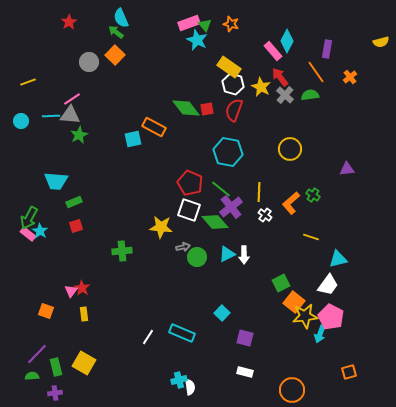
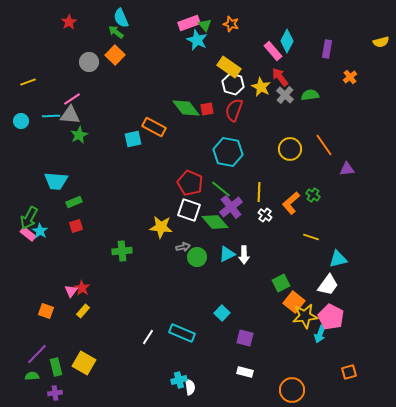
orange line at (316, 72): moved 8 px right, 73 px down
yellow rectangle at (84, 314): moved 1 px left, 3 px up; rotated 48 degrees clockwise
